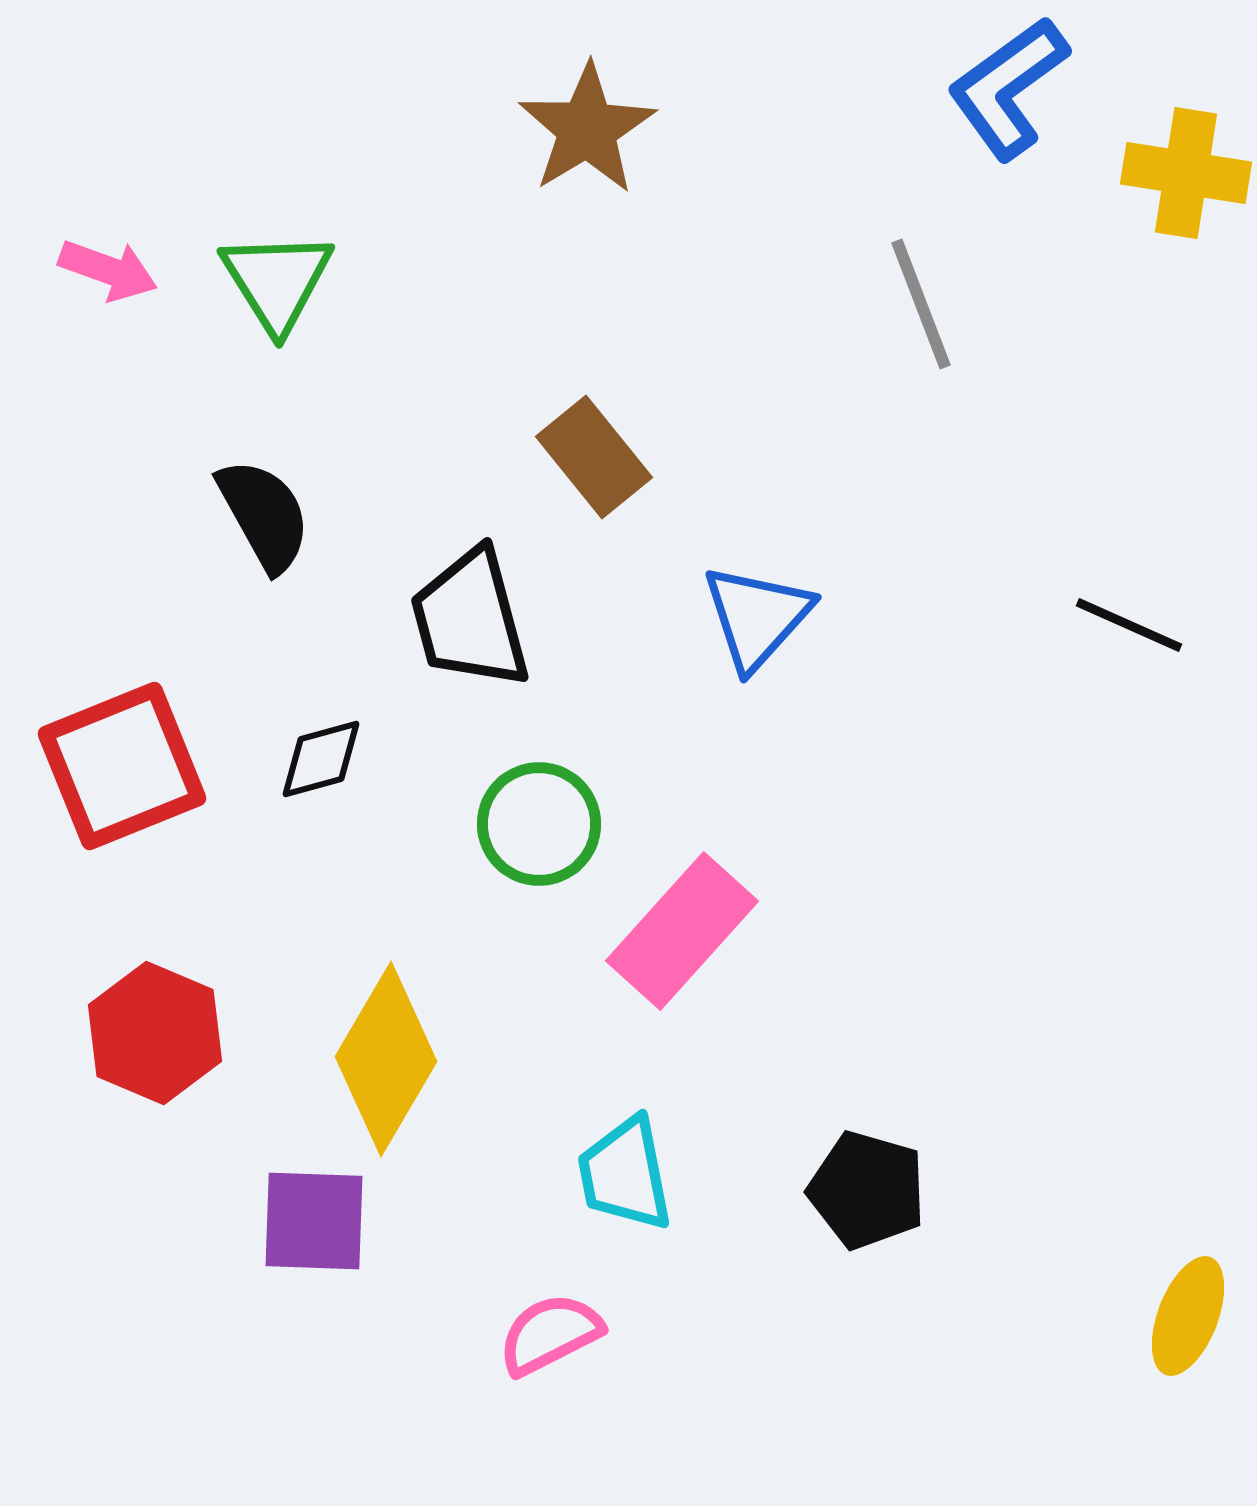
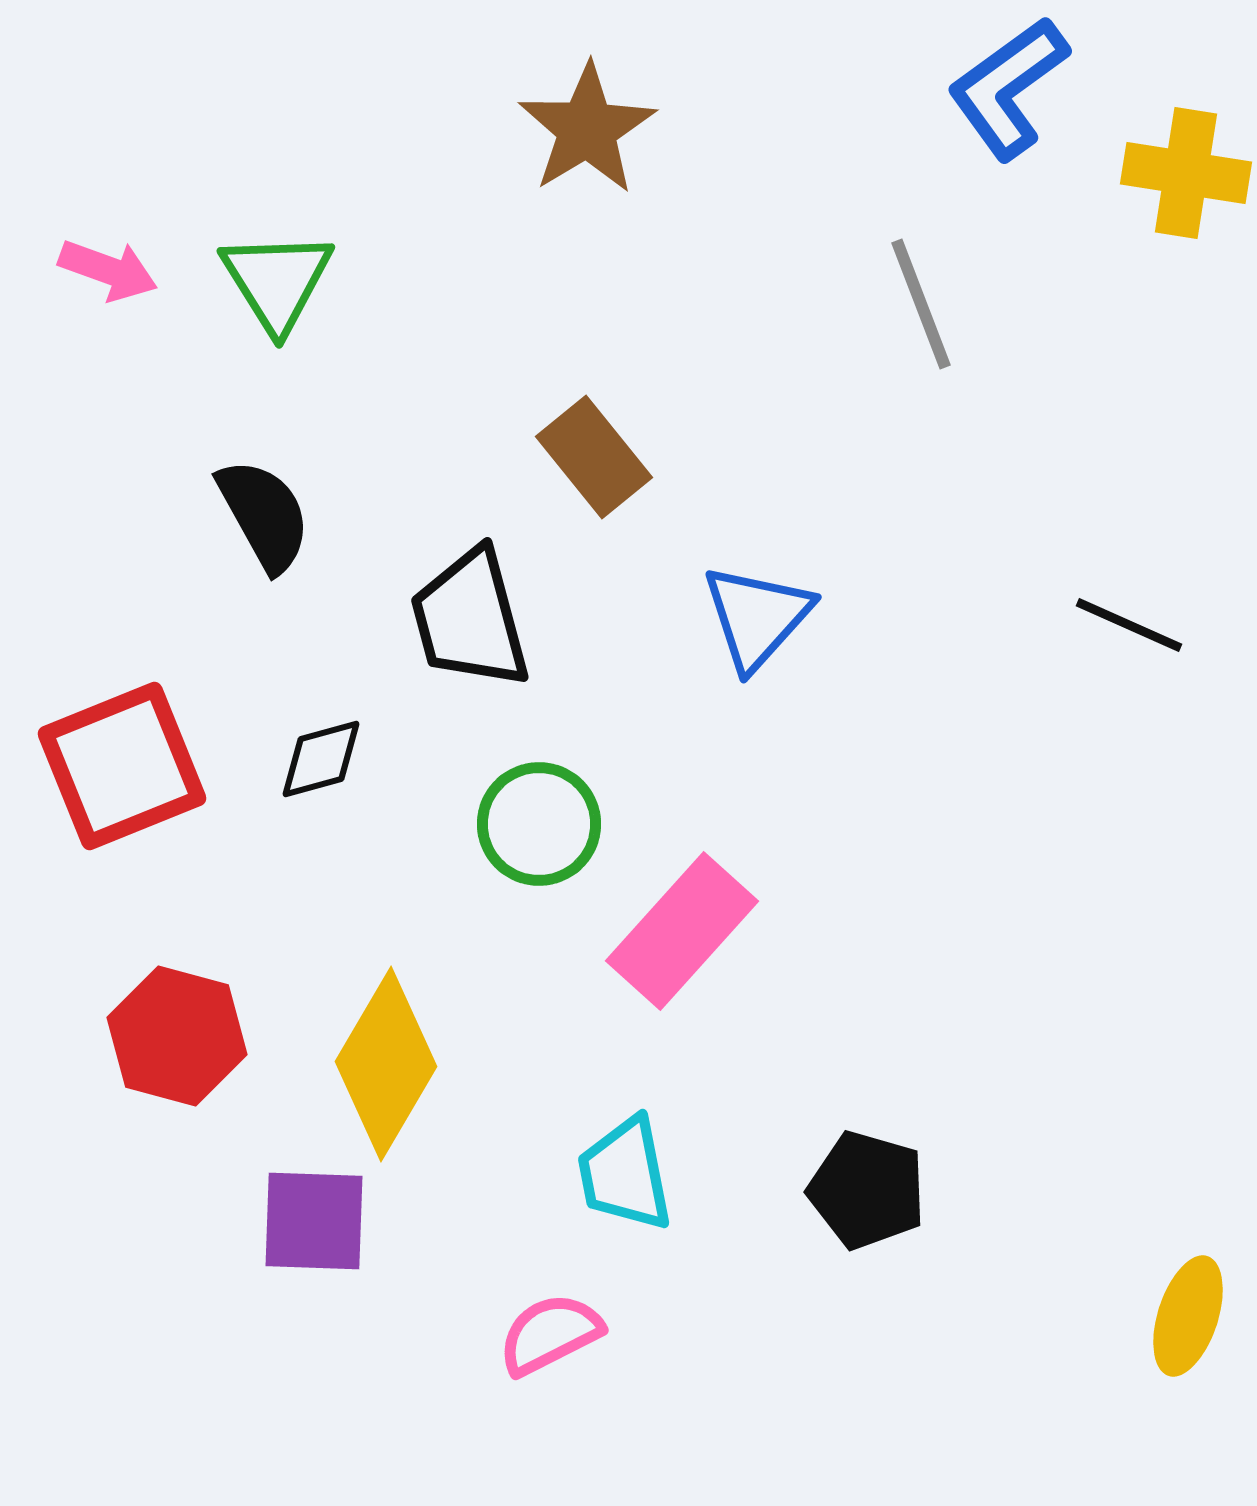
red hexagon: moved 22 px right, 3 px down; rotated 8 degrees counterclockwise
yellow diamond: moved 5 px down
yellow ellipse: rotated 3 degrees counterclockwise
